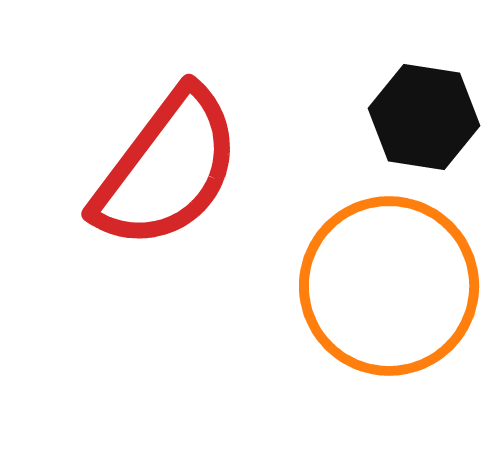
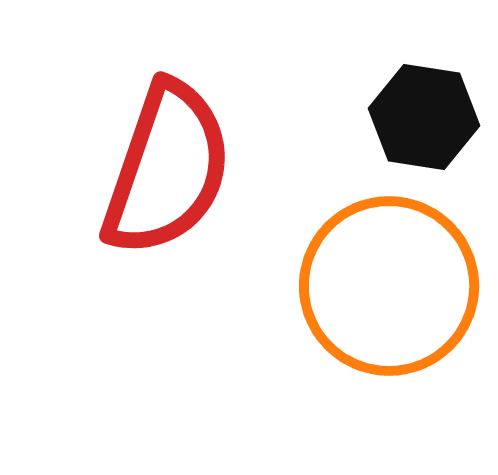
red semicircle: rotated 18 degrees counterclockwise
